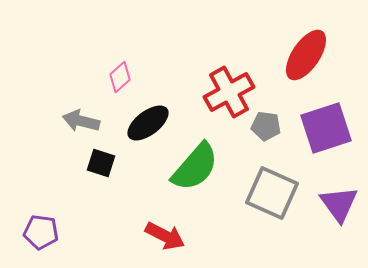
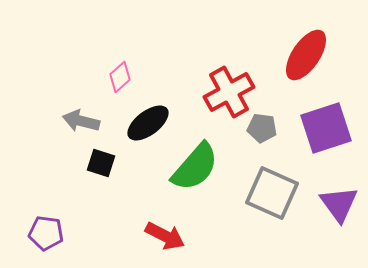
gray pentagon: moved 4 px left, 2 px down
purple pentagon: moved 5 px right, 1 px down
